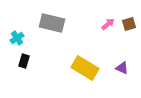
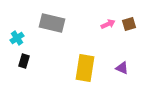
pink arrow: rotated 16 degrees clockwise
yellow rectangle: rotated 68 degrees clockwise
